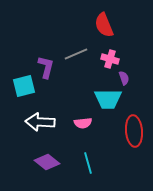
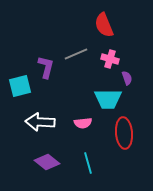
purple semicircle: moved 3 px right
cyan square: moved 4 px left
red ellipse: moved 10 px left, 2 px down
